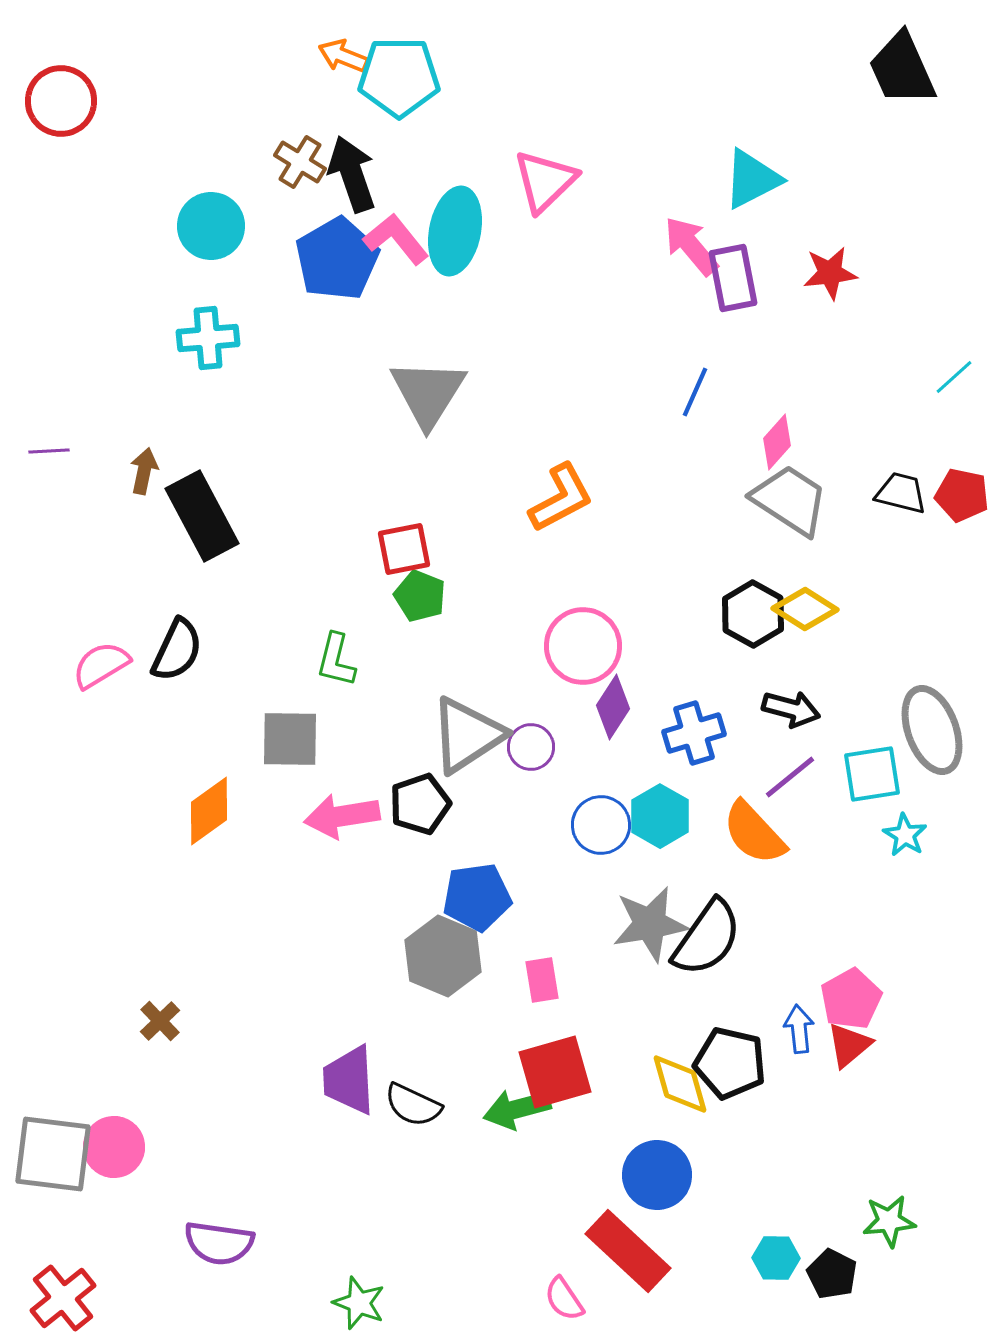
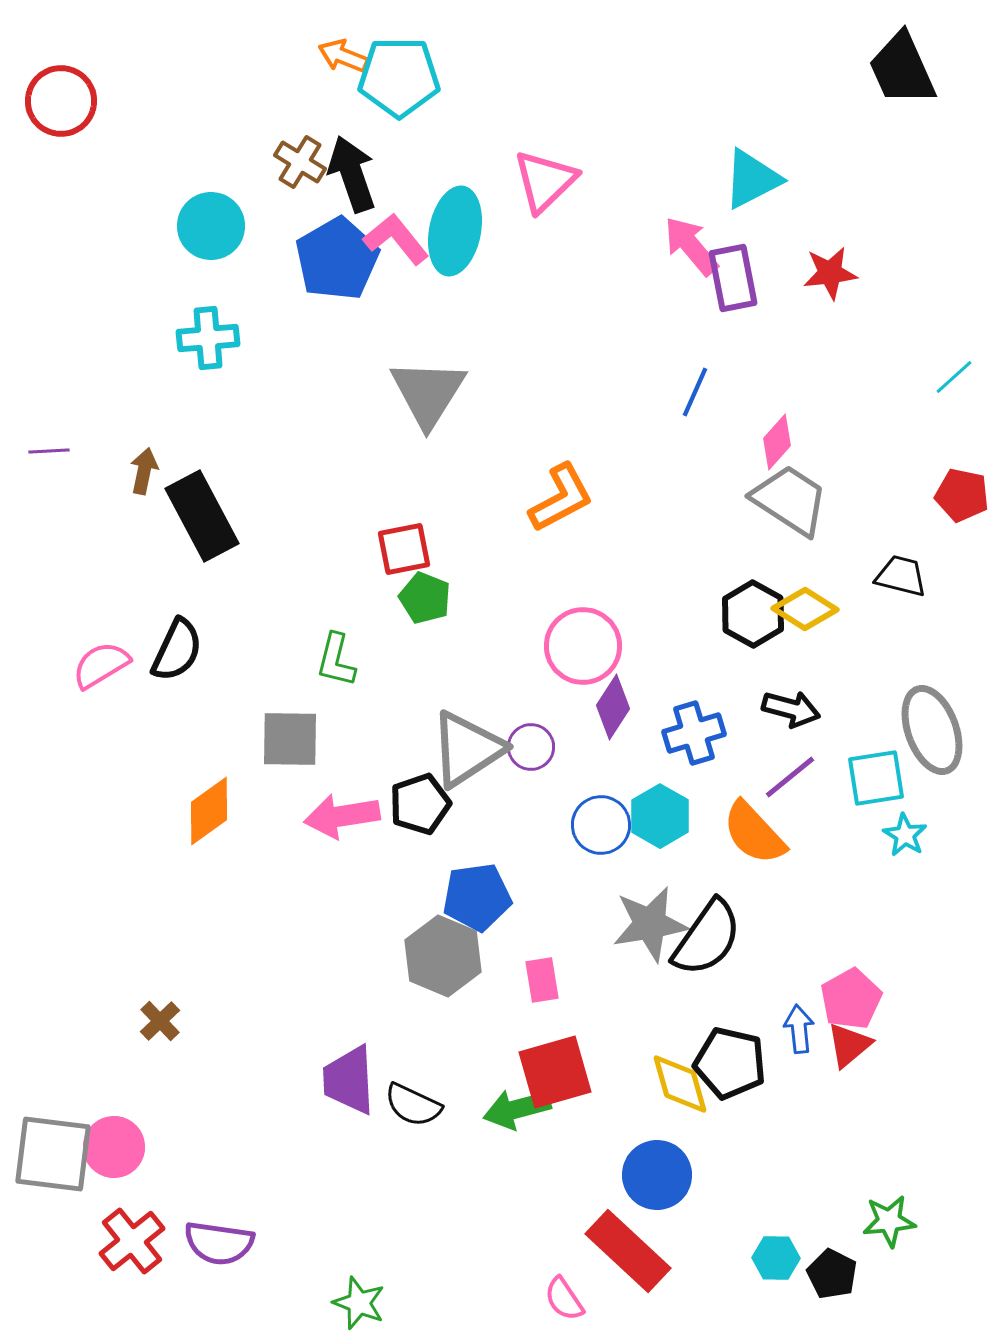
black trapezoid at (901, 493): moved 83 px down
green pentagon at (420, 596): moved 5 px right, 2 px down
gray triangle at (467, 735): moved 14 px down
cyan square at (872, 774): moved 4 px right, 4 px down
red cross at (63, 1298): moved 69 px right, 57 px up
